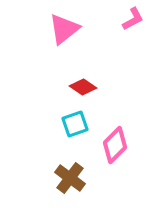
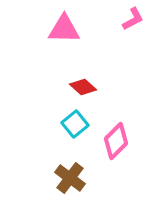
pink triangle: rotated 40 degrees clockwise
red diamond: rotated 8 degrees clockwise
cyan square: rotated 20 degrees counterclockwise
pink diamond: moved 1 px right, 4 px up
